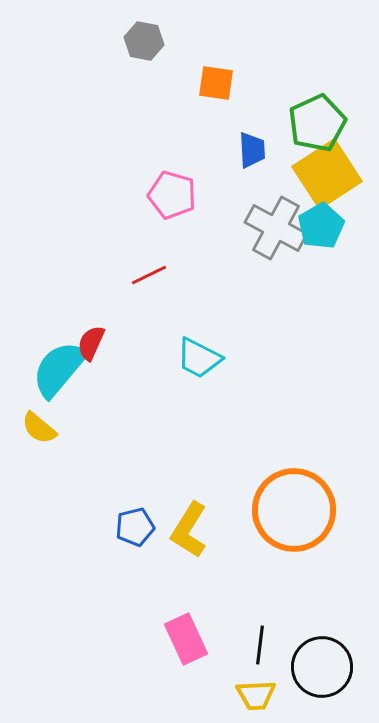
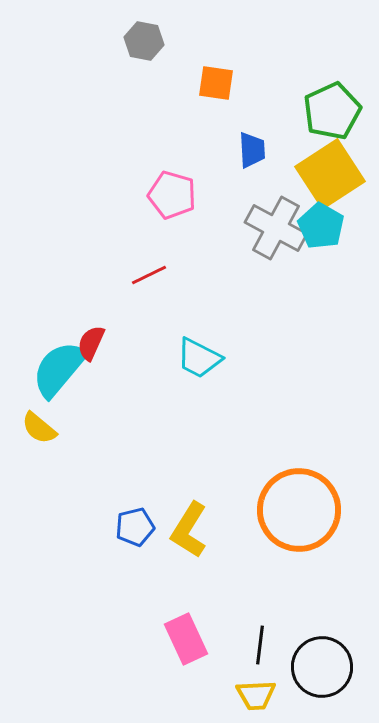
green pentagon: moved 15 px right, 12 px up
yellow square: moved 3 px right
cyan pentagon: rotated 12 degrees counterclockwise
orange circle: moved 5 px right
